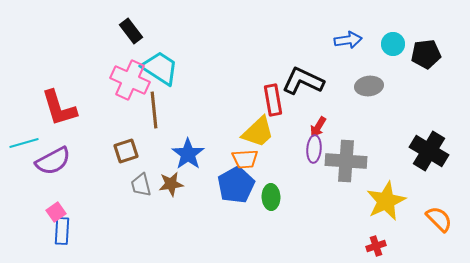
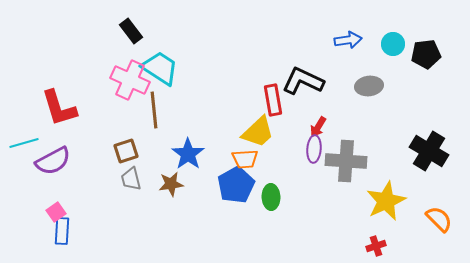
gray trapezoid: moved 10 px left, 6 px up
